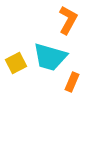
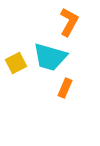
orange L-shape: moved 1 px right, 2 px down
orange rectangle: moved 7 px left, 6 px down
